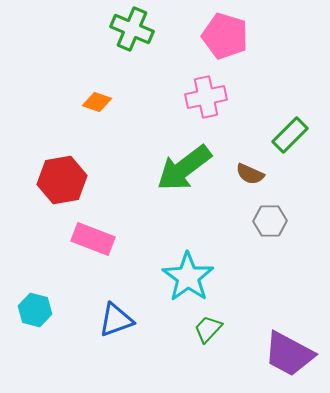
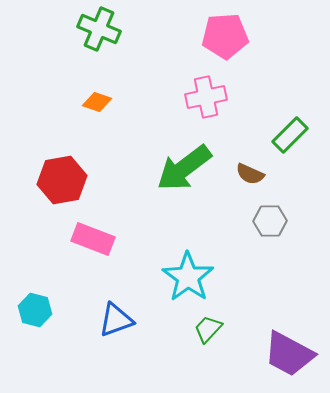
green cross: moved 33 px left
pink pentagon: rotated 21 degrees counterclockwise
